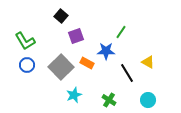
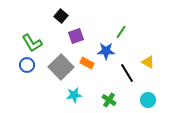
green L-shape: moved 7 px right, 2 px down
cyan star: rotated 14 degrees clockwise
